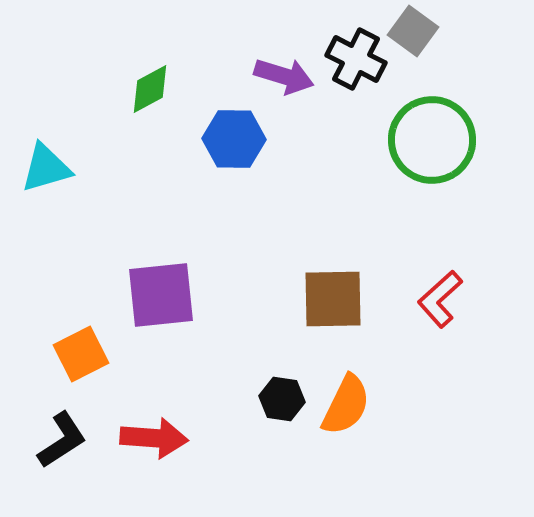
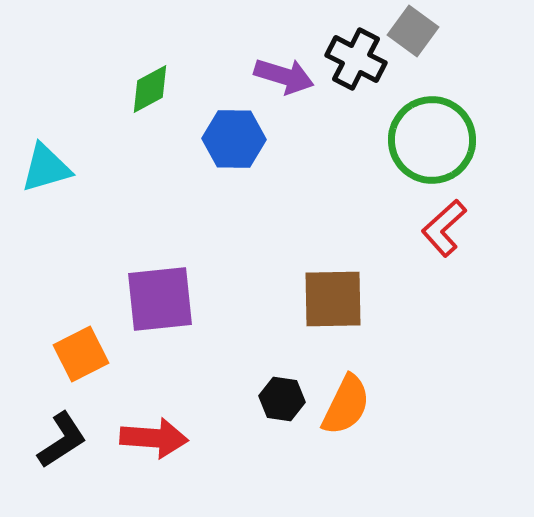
purple square: moved 1 px left, 4 px down
red L-shape: moved 4 px right, 71 px up
